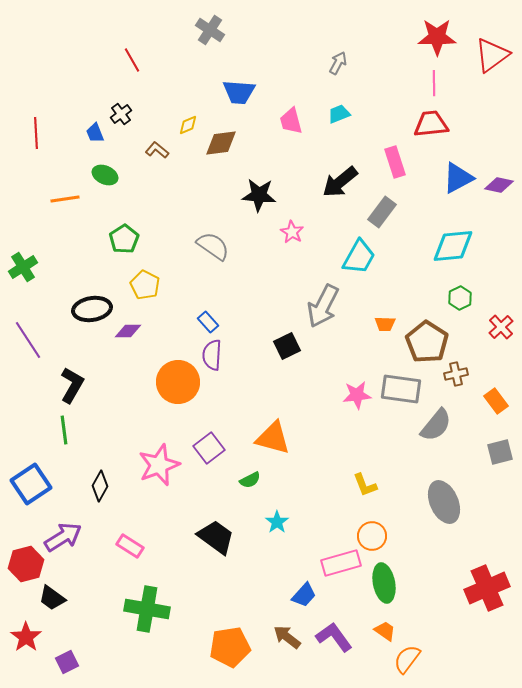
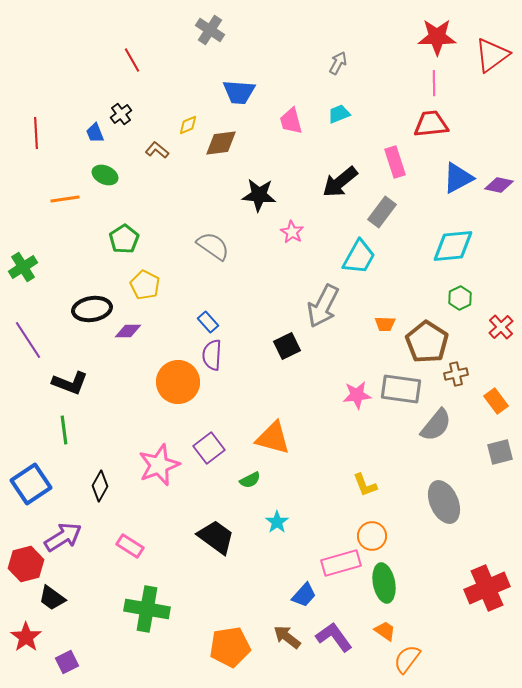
black L-shape at (72, 385): moved 2 px left, 2 px up; rotated 81 degrees clockwise
